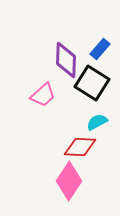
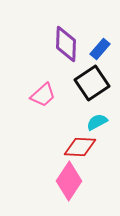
purple diamond: moved 16 px up
black square: rotated 24 degrees clockwise
